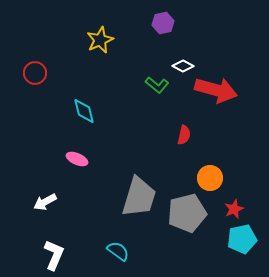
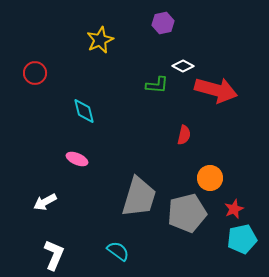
green L-shape: rotated 35 degrees counterclockwise
